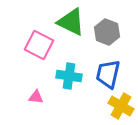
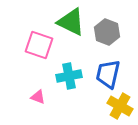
pink square: rotated 8 degrees counterclockwise
cyan cross: rotated 20 degrees counterclockwise
pink triangle: moved 2 px right; rotated 14 degrees clockwise
yellow cross: moved 1 px left
